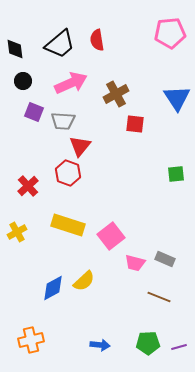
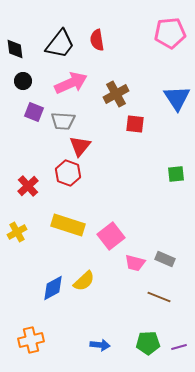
black trapezoid: rotated 12 degrees counterclockwise
